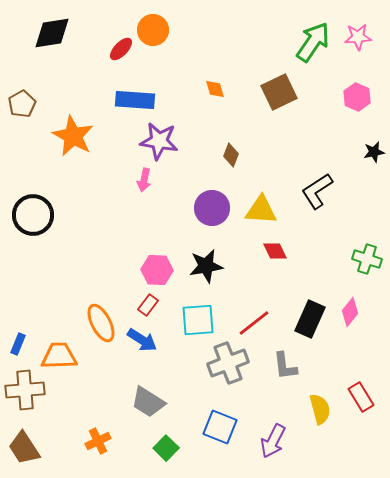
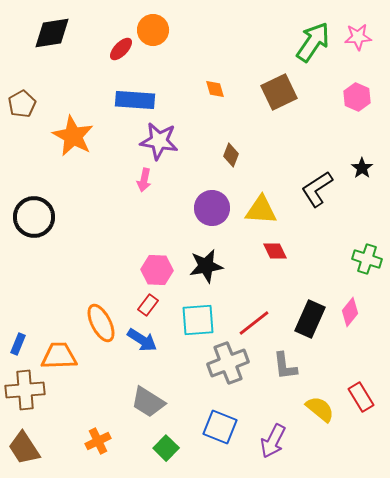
black star at (374, 152): moved 12 px left, 16 px down; rotated 25 degrees counterclockwise
black L-shape at (317, 191): moved 2 px up
black circle at (33, 215): moved 1 px right, 2 px down
yellow semicircle at (320, 409): rotated 36 degrees counterclockwise
